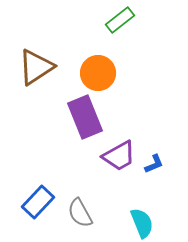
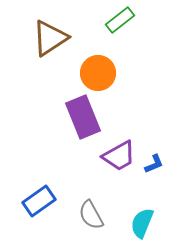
brown triangle: moved 14 px right, 29 px up
purple rectangle: moved 2 px left
blue rectangle: moved 1 px right, 1 px up; rotated 12 degrees clockwise
gray semicircle: moved 11 px right, 2 px down
cyan semicircle: rotated 136 degrees counterclockwise
